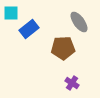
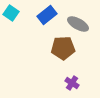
cyan square: rotated 35 degrees clockwise
gray ellipse: moved 1 px left, 2 px down; rotated 25 degrees counterclockwise
blue rectangle: moved 18 px right, 14 px up
